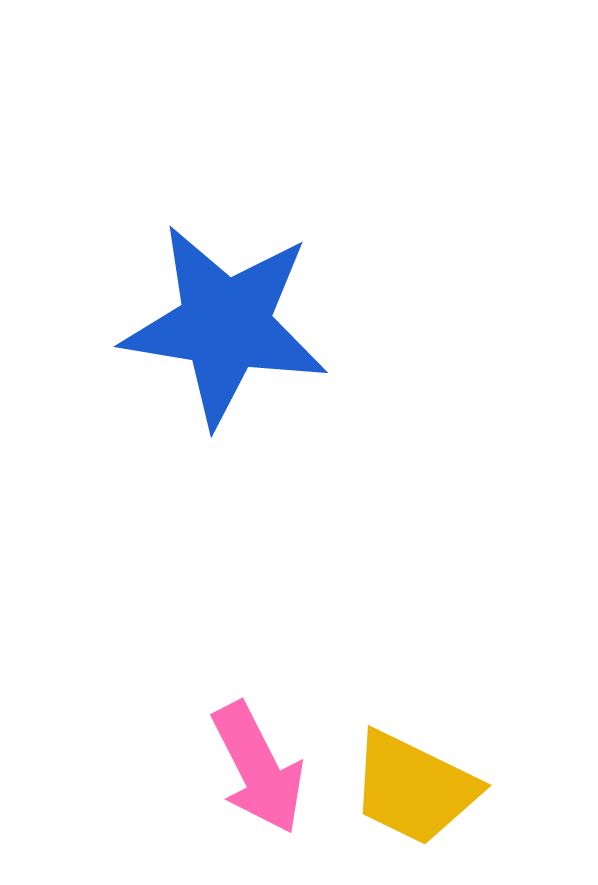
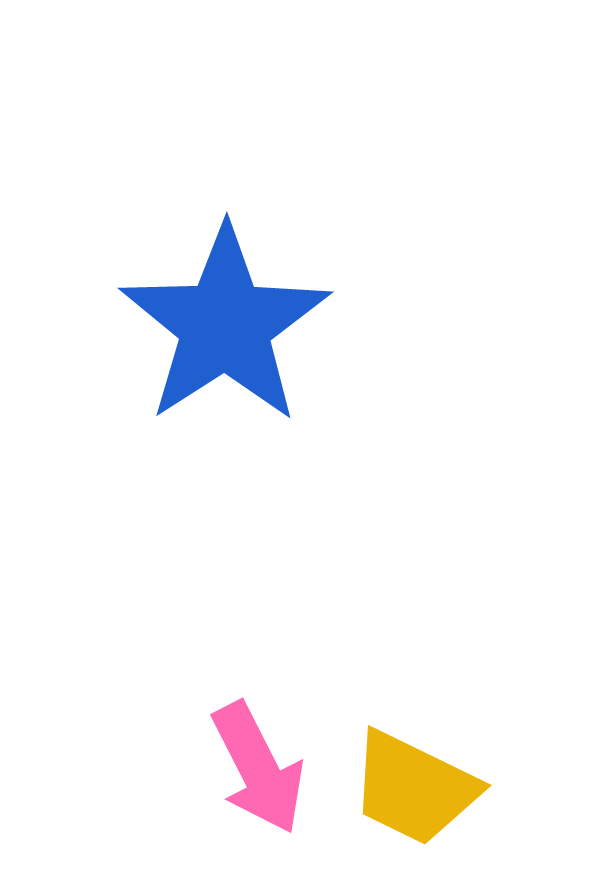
blue star: rotated 30 degrees clockwise
